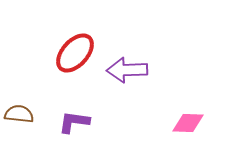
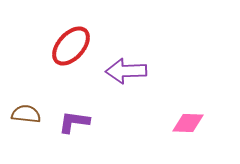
red ellipse: moved 4 px left, 7 px up
purple arrow: moved 1 px left, 1 px down
brown semicircle: moved 7 px right
